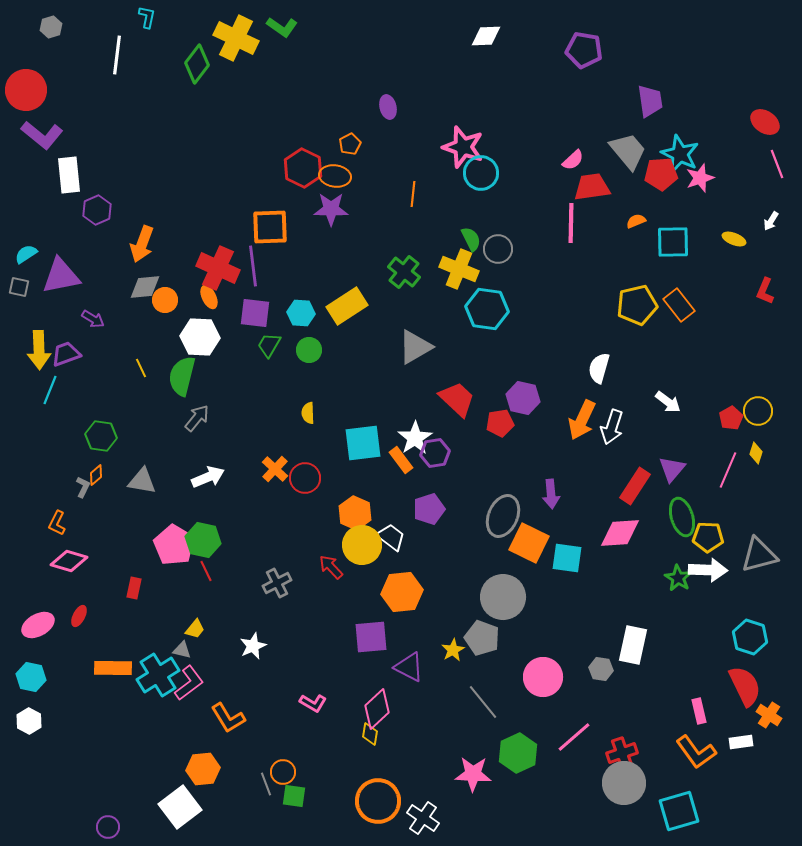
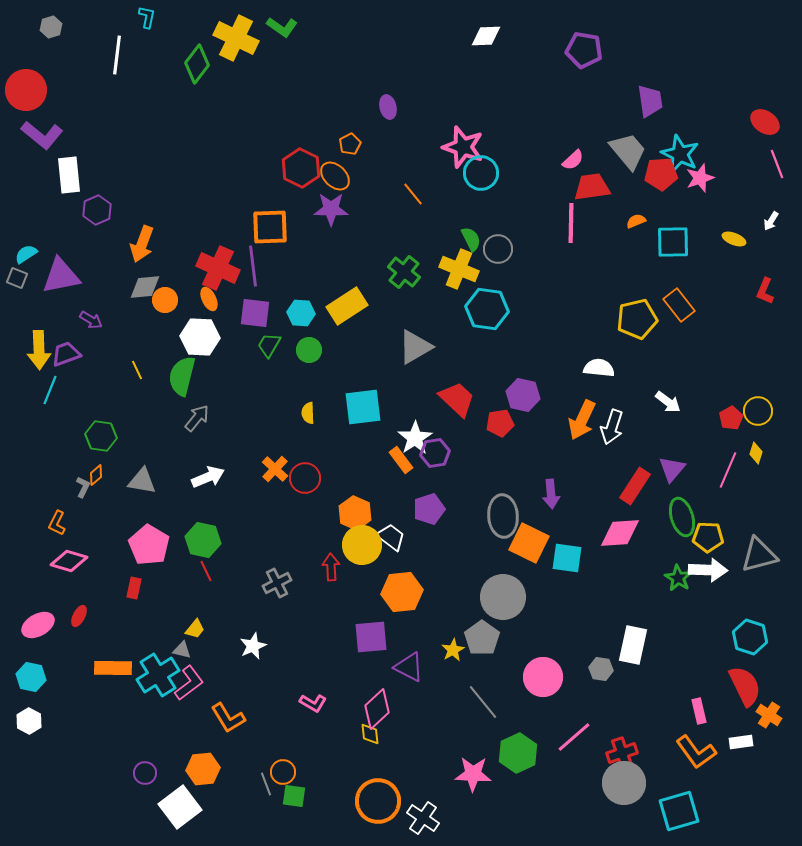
red hexagon at (303, 168): moved 2 px left
orange ellipse at (335, 176): rotated 36 degrees clockwise
orange line at (413, 194): rotated 45 degrees counterclockwise
gray square at (19, 287): moved 2 px left, 9 px up; rotated 10 degrees clockwise
orange ellipse at (209, 297): moved 2 px down
yellow pentagon at (637, 305): moved 14 px down
purple arrow at (93, 319): moved 2 px left, 1 px down
yellow line at (141, 368): moved 4 px left, 2 px down
white semicircle at (599, 368): rotated 80 degrees clockwise
purple hexagon at (523, 398): moved 3 px up
cyan square at (363, 443): moved 36 px up
gray ellipse at (503, 516): rotated 27 degrees counterclockwise
pink pentagon at (174, 545): moved 25 px left
red arrow at (331, 567): rotated 40 degrees clockwise
gray pentagon at (482, 638): rotated 16 degrees clockwise
yellow diamond at (370, 734): rotated 15 degrees counterclockwise
purple circle at (108, 827): moved 37 px right, 54 px up
